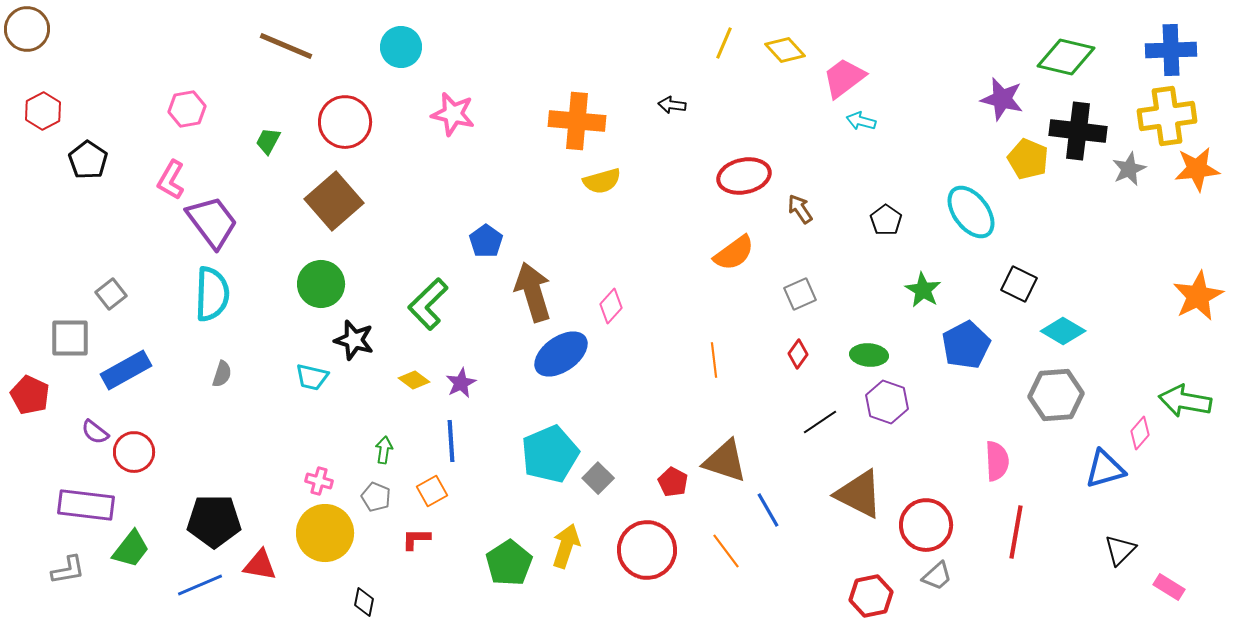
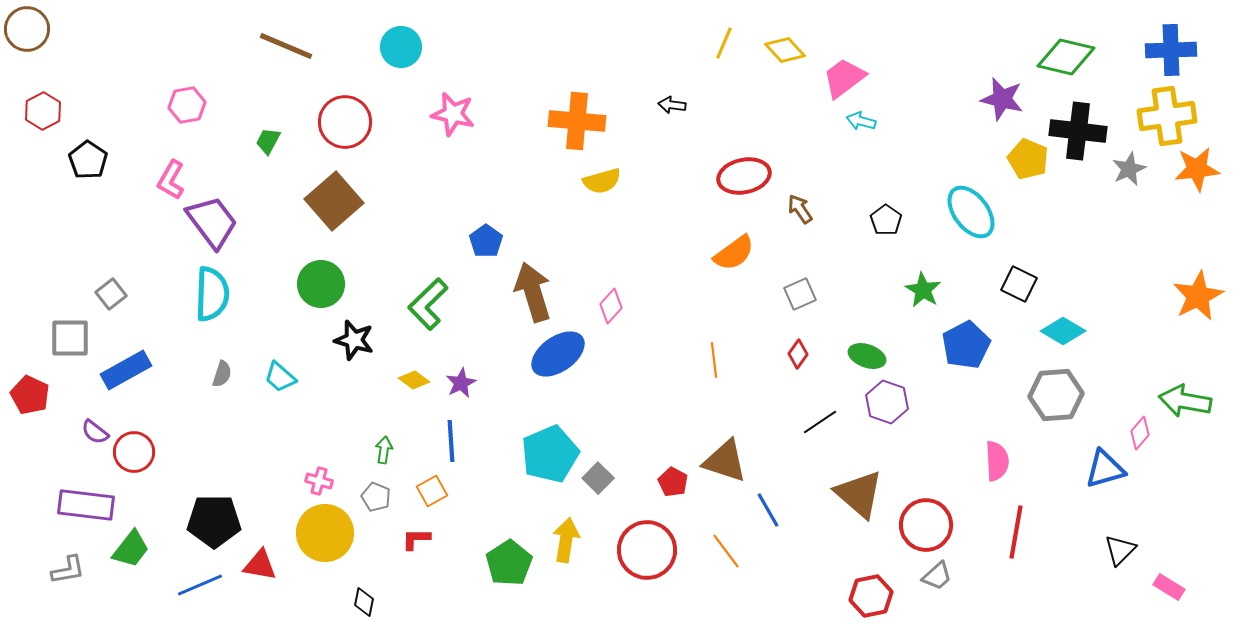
pink hexagon at (187, 109): moved 4 px up
blue ellipse at (561, 354): moved 3 px left
green ellipse at (869, 355): moved 2 px left, 1 px down; rotated 15 degrees clockwise
cyan trapezoid at (312, 377): moved 32 px left; rotated 28 degrees clockwise
brown triangle at (859, 494): rotated 14 degrees clockwise
yellow arrow at (566, 546): moved 6 px up; rotated 9 degrees counterclockwise
